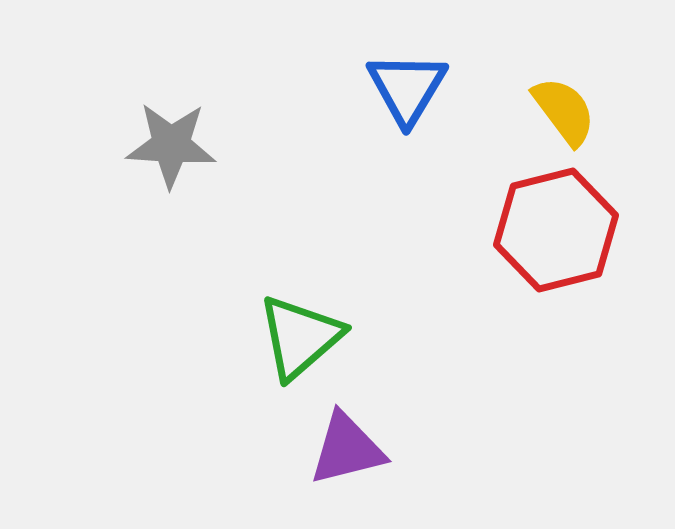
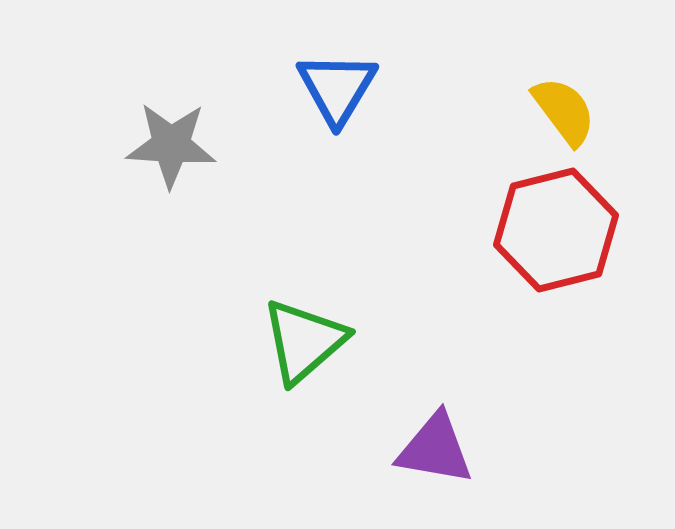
blue triangle: moved 70 px left
green triangle: moved 4 px right, 4 px down
purple triangle: moved 88 px right; rotated 24 degrees clockwise
